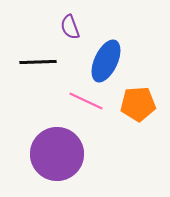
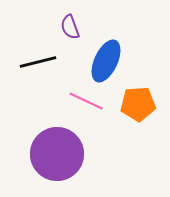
black line: rotated 12 degrees counterclockwise
